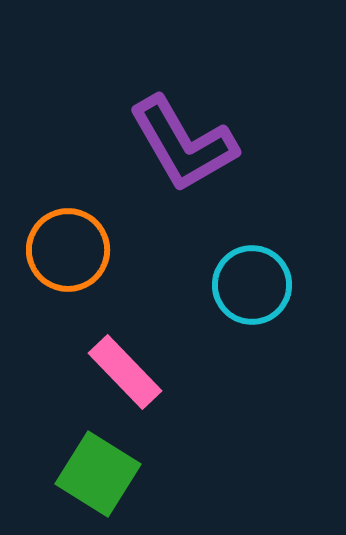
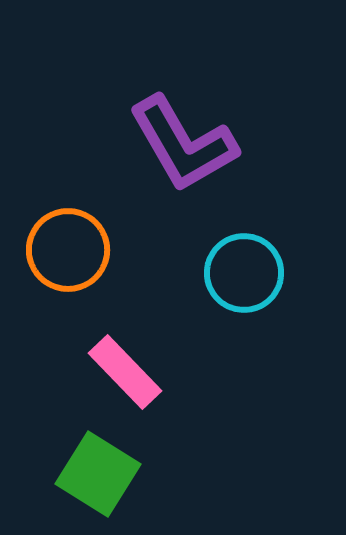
cyan circle: moved 8 px left, 12 px up
